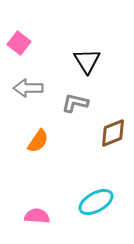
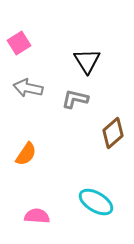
pink square: rotated 20 degrees clockwise
gray arrow: rotated 12 degrees clockwise
gray L-shape: moved 4 px up
brown diamond: rotated 20 degrees counterclockwise
orange semicircle: moved 12 px left, 13 px down
cyan ellipse: rotated 60 degrees clockwise
